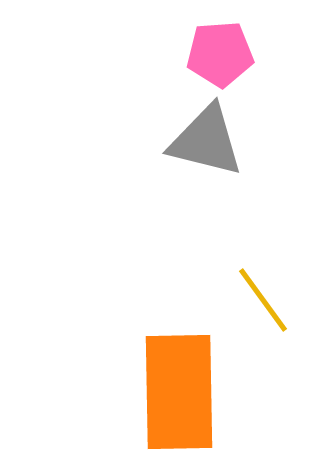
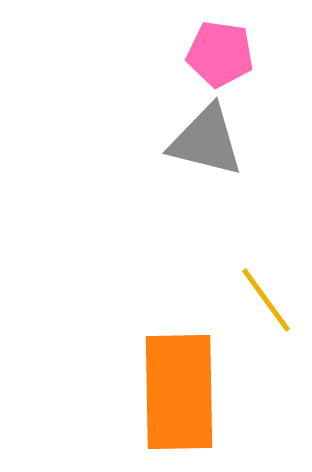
pink pentagon: rotated 12 degrees clockwise
yellow line: moved 3 px right
